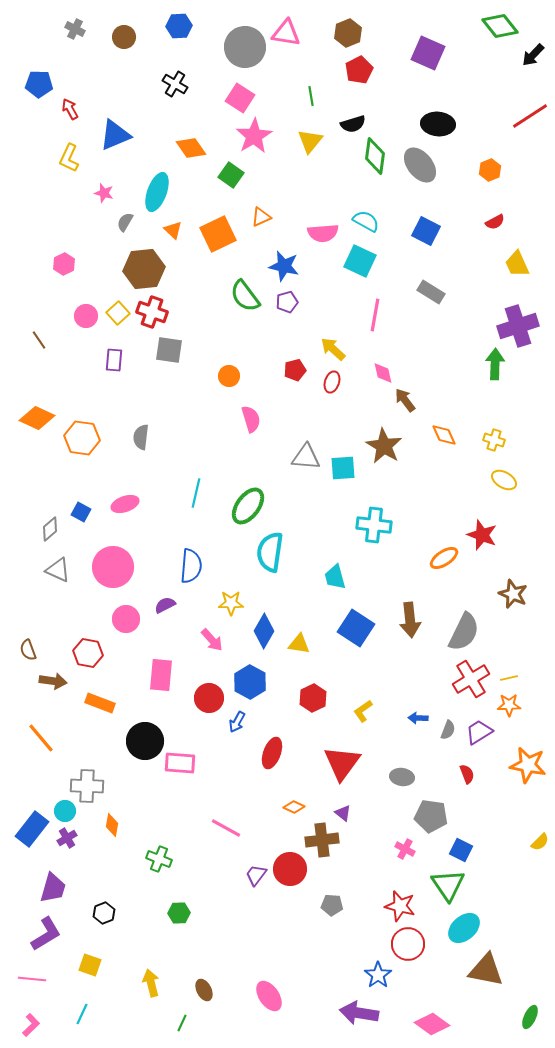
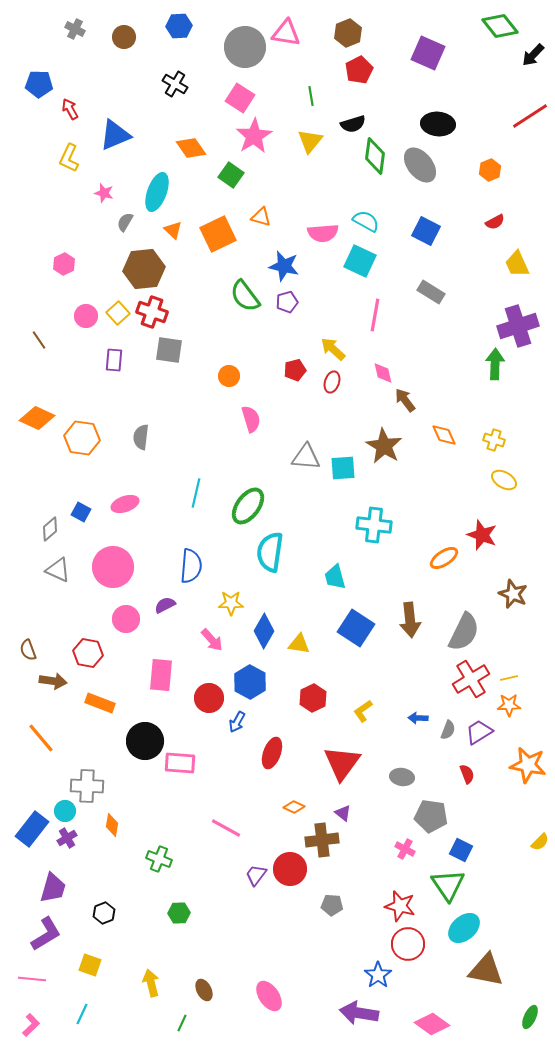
orange triangle at (261, 217): rotated 40 degrees clockwise
